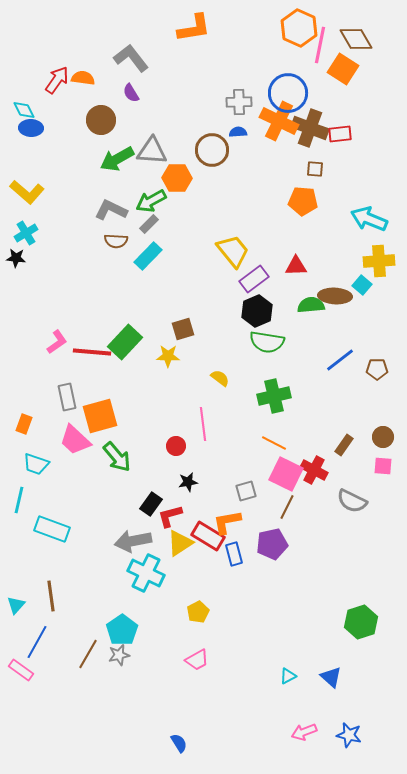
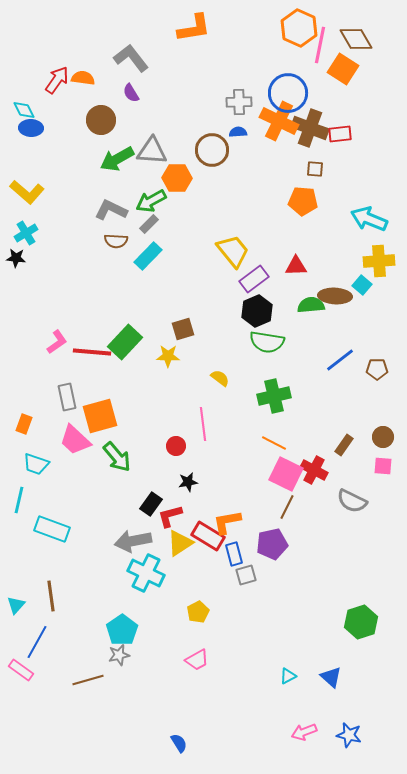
gray square at (246, 491): moved 84 px down
brown line at (88, 654): moved 26 px down; rotated 44 degrees clockwise
